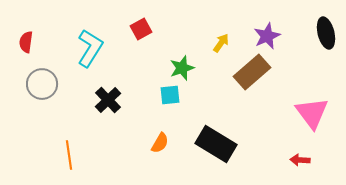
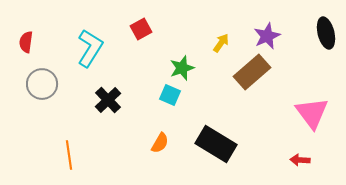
cyan square: rotated 30 degrees clockwise
